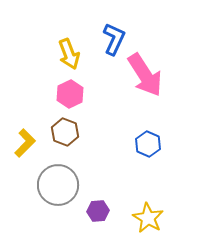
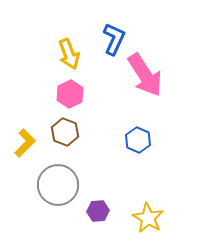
blue hexagon: moved 10 px left, 4 px up
